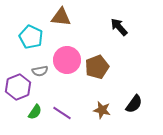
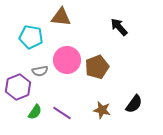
cyan pentagon: rotated 15 degrees counterclockwise
